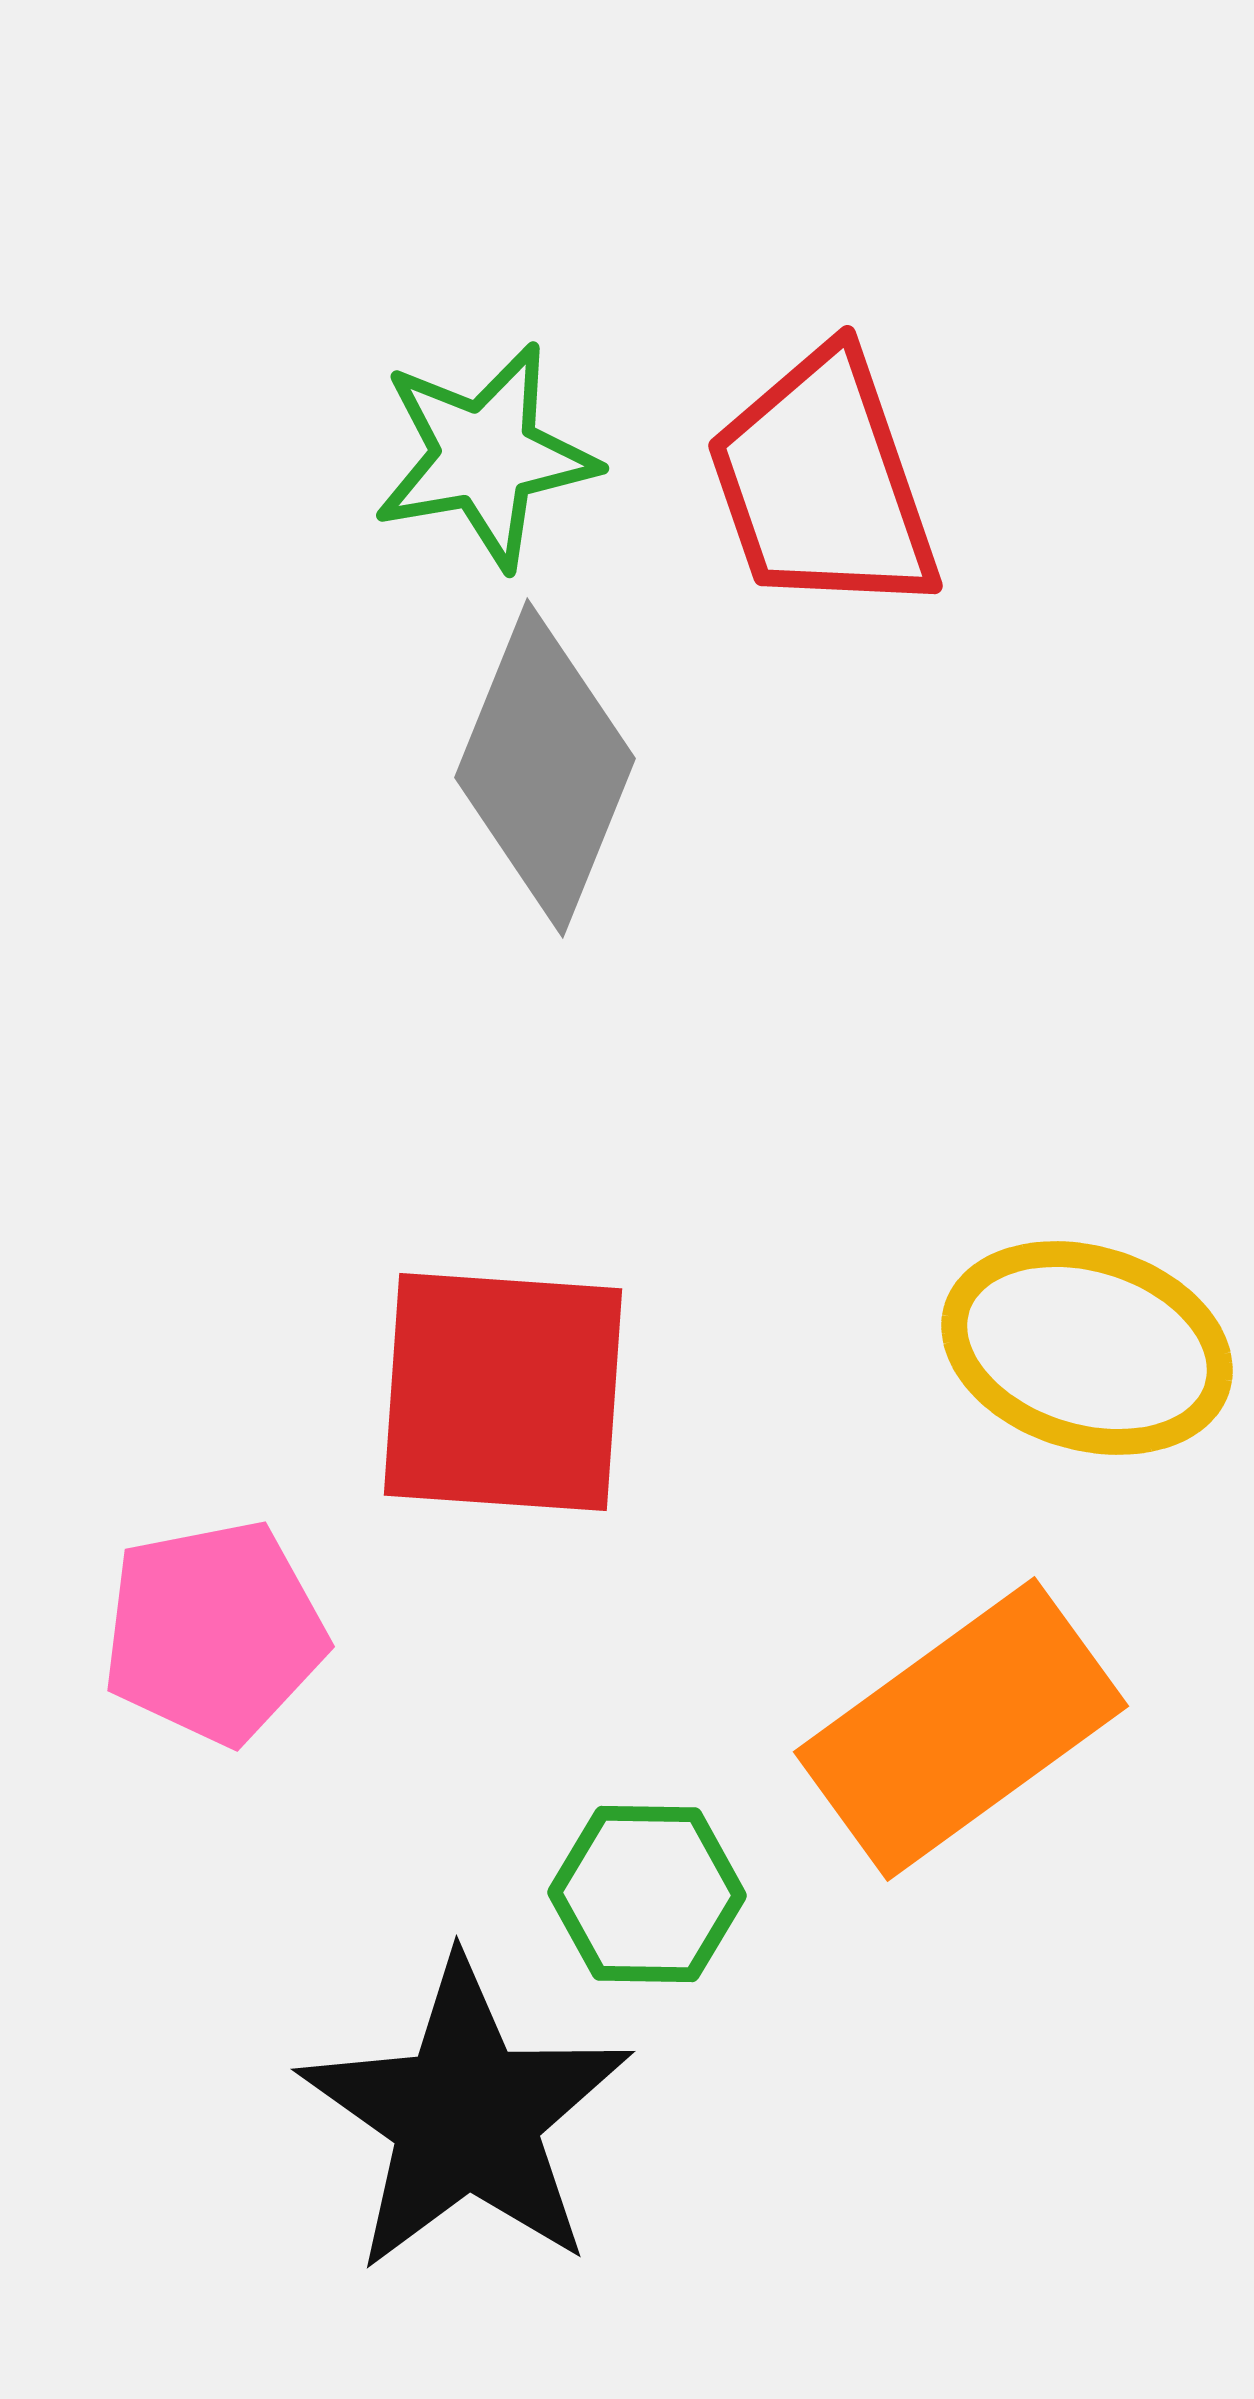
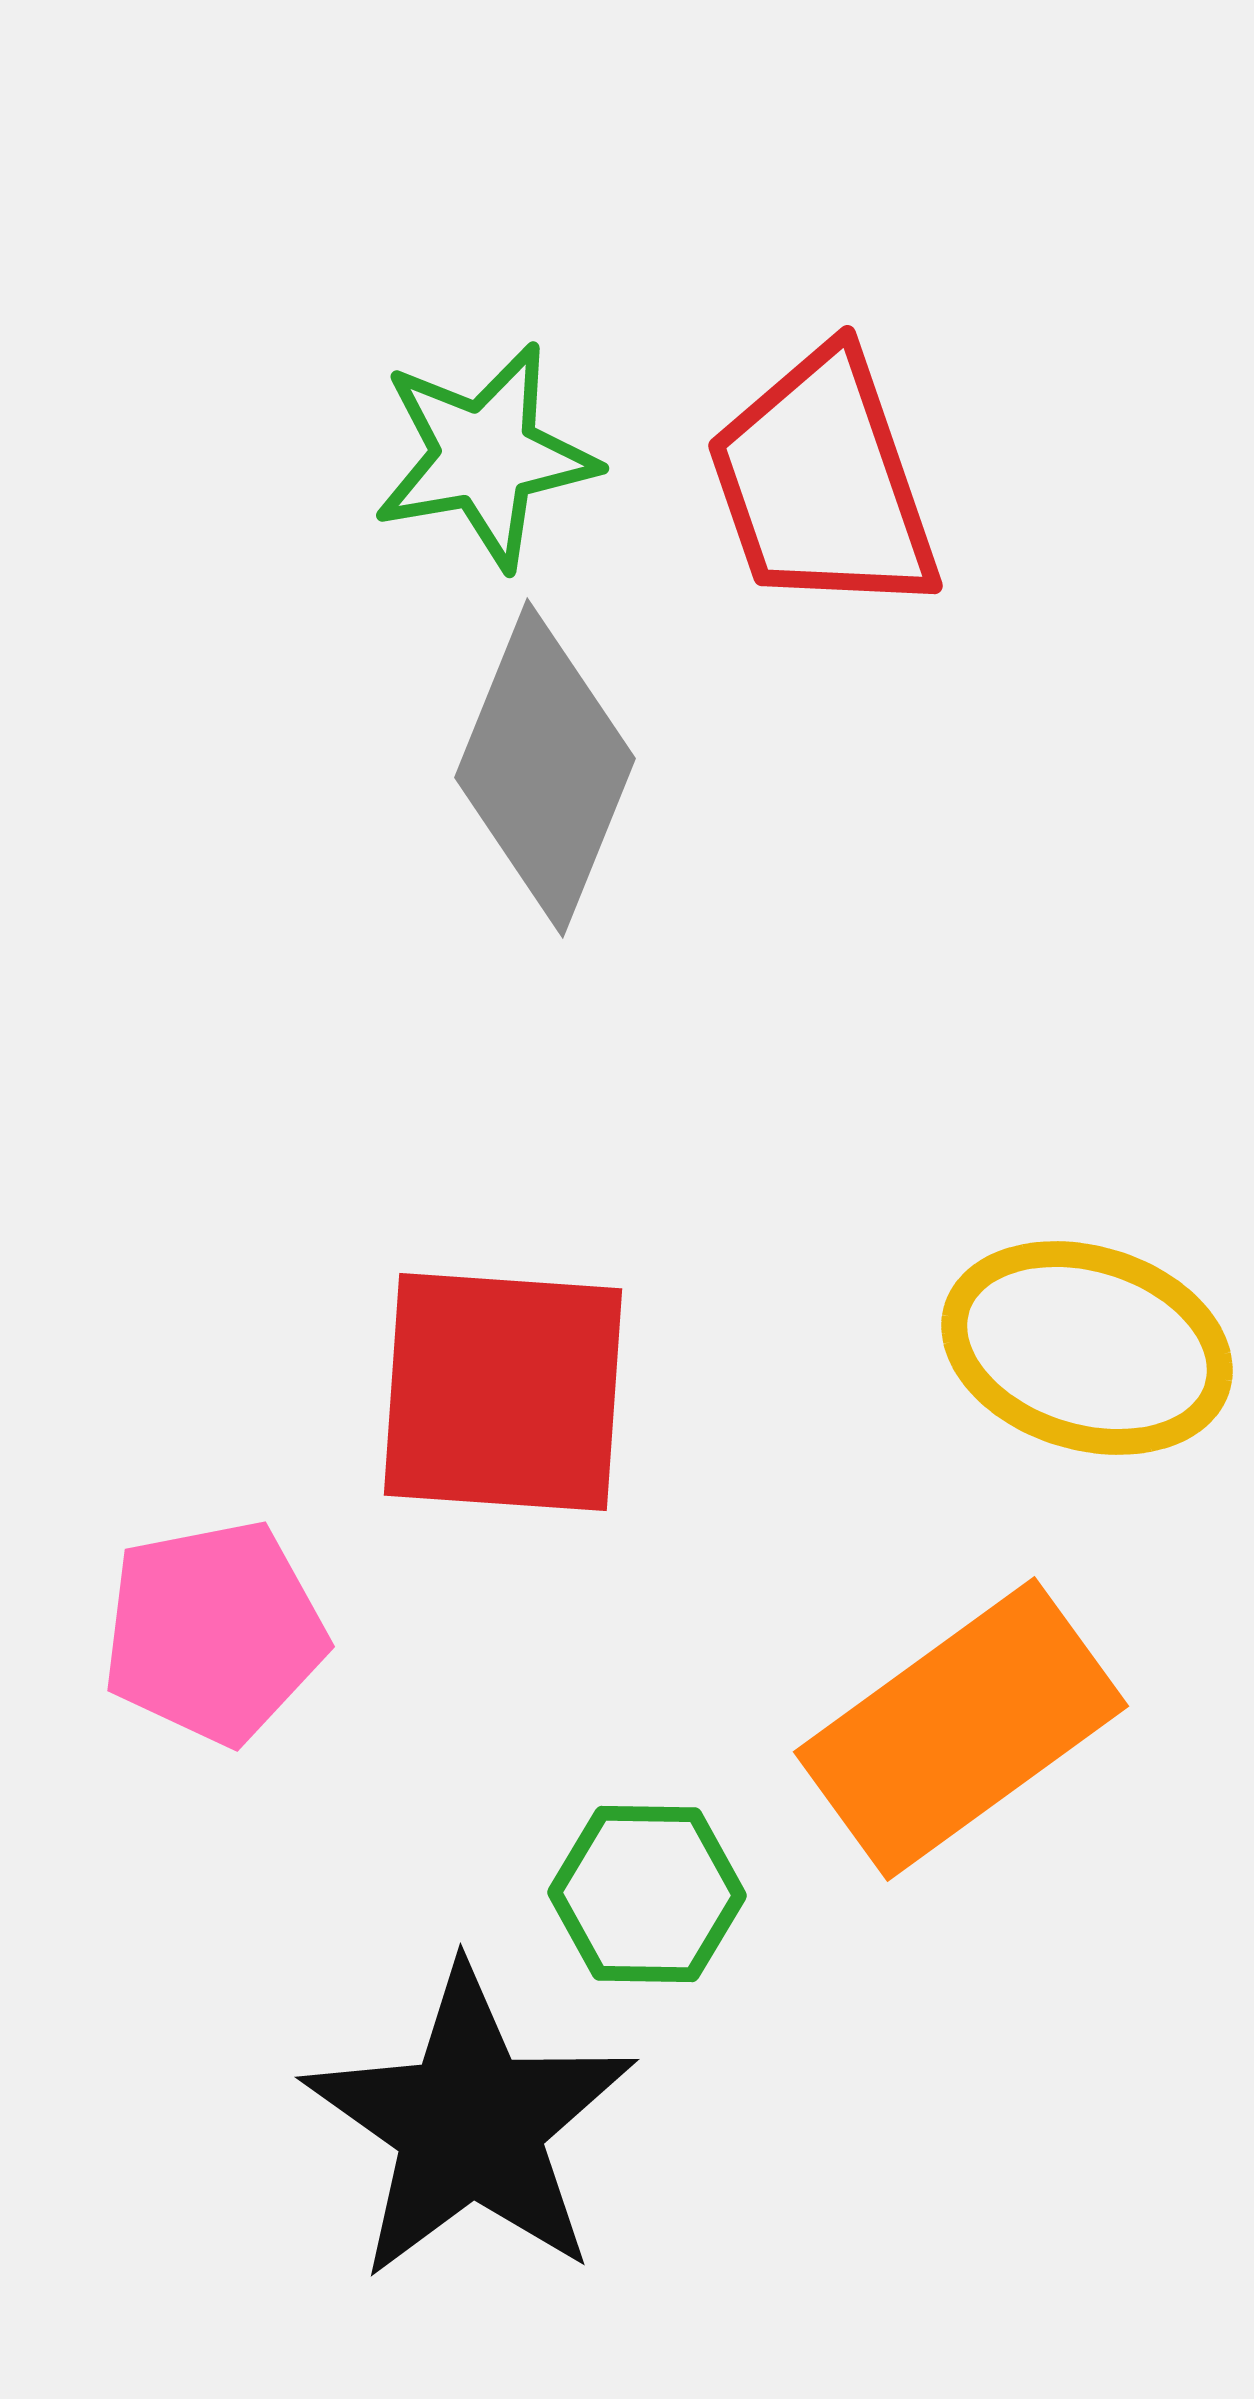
black star: moved 4 px right, 8 px down
